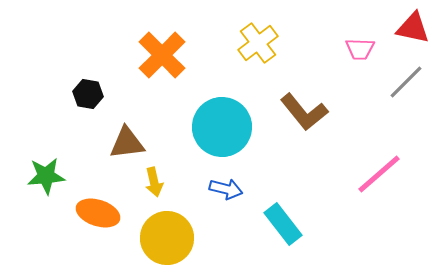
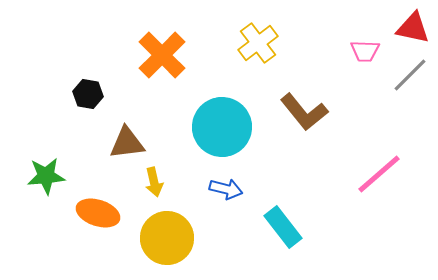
pink trapezoid: moved 5 px right, 2 px down
gray line: moved 4 px right, 7 px up
cyan rectangle: moved 3 px down
